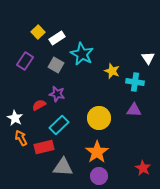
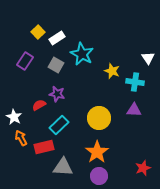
white star: moved 1 px left, 1 px up
red star: rotated 21 degrees clockwise
